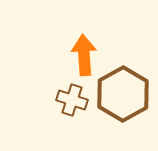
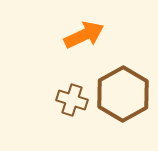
orange arrow: moved 20 px up; rotated 69 degrees clockwise
